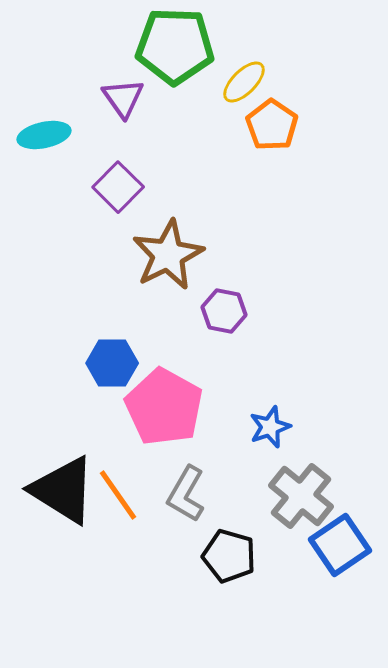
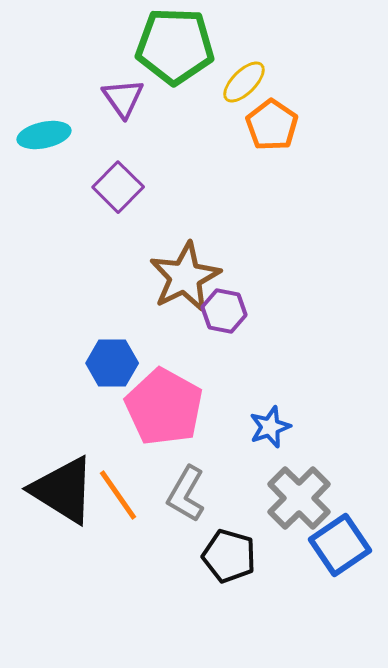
brown star: moved 17 px right, 22 px down
gray cross: moved 2 px left, 2 px down; rotated 6 degrees clockwise
